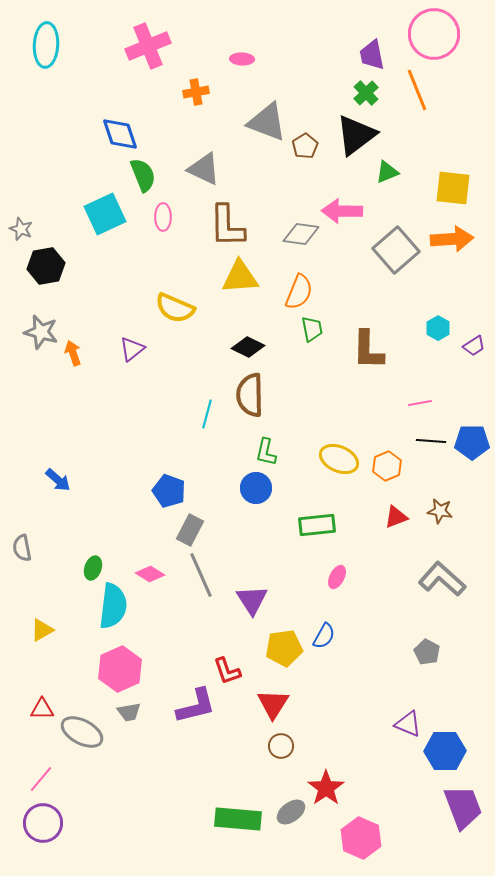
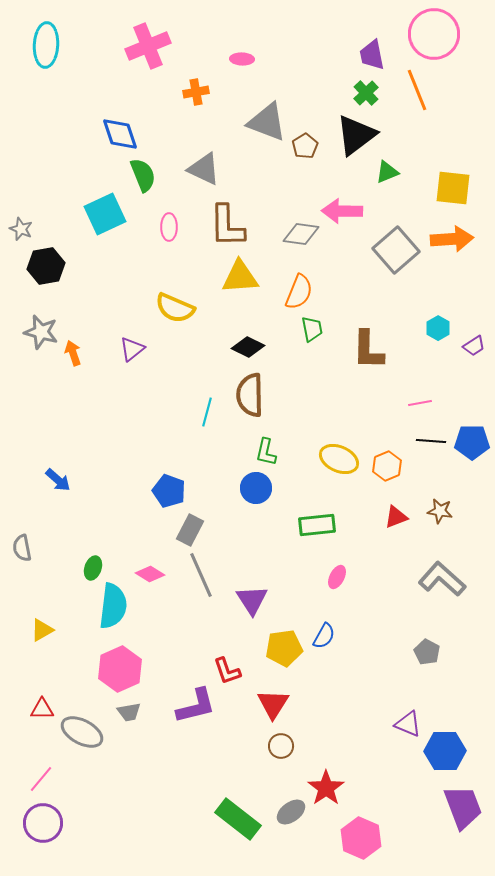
pink ellipse at (163, 217): moved 6 px right, 10 px down
cyan line at (207, 414): moved 2 px up
green rectangle at (238, 819): rotated 33 degrees clockwise
